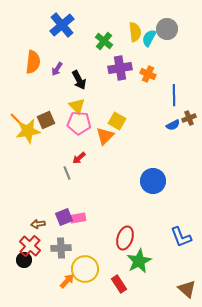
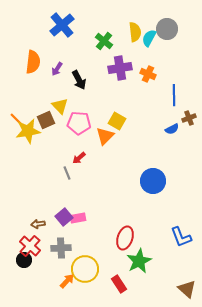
yellow triangle: moved 17 px left
blue semicircle: moved 1 px left, 4 px down
purple square: rotated 18 degrees counterclockwise
